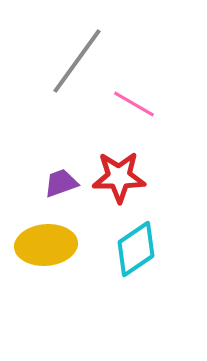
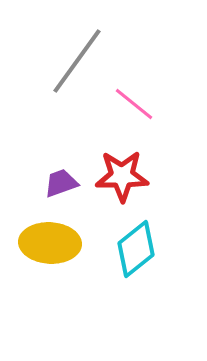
pink line: rotated 9 degrees clockwise
red star: moved 3 px right, 1 px up
yellow ellipse: moved 4 px right, 2 px up; rotated 8 degrees clockwise
cyan diamond: rotated 4 degrees counterclockwise
